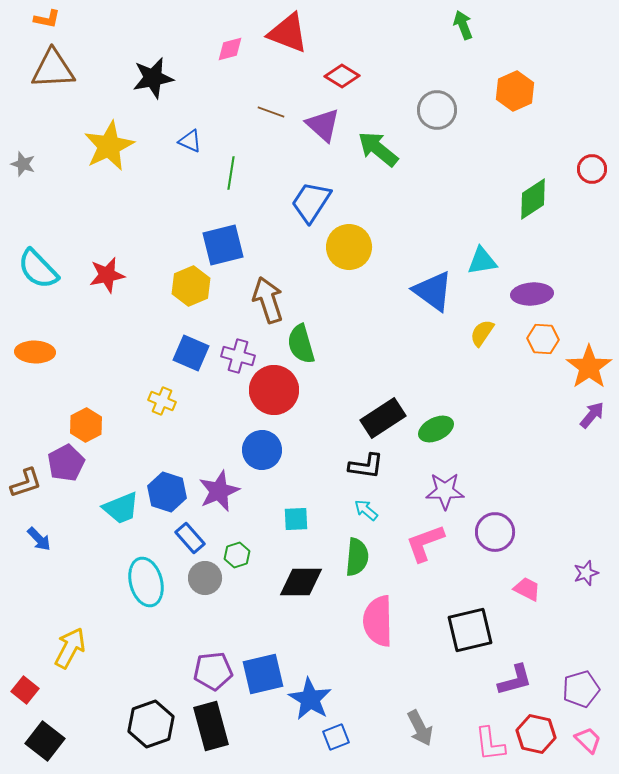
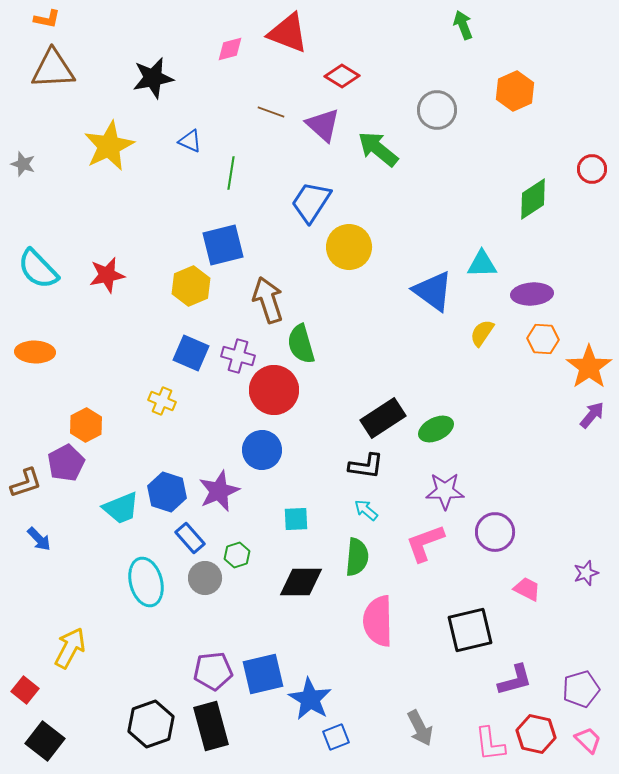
cyan triangle at (482, 261): moved 3 px down; rotated 8 degrees clockwise
